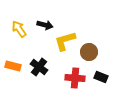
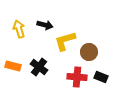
yellow arrow: rotated 18 degrees clockwise
red cross: moved 2 px right, 1 px up
